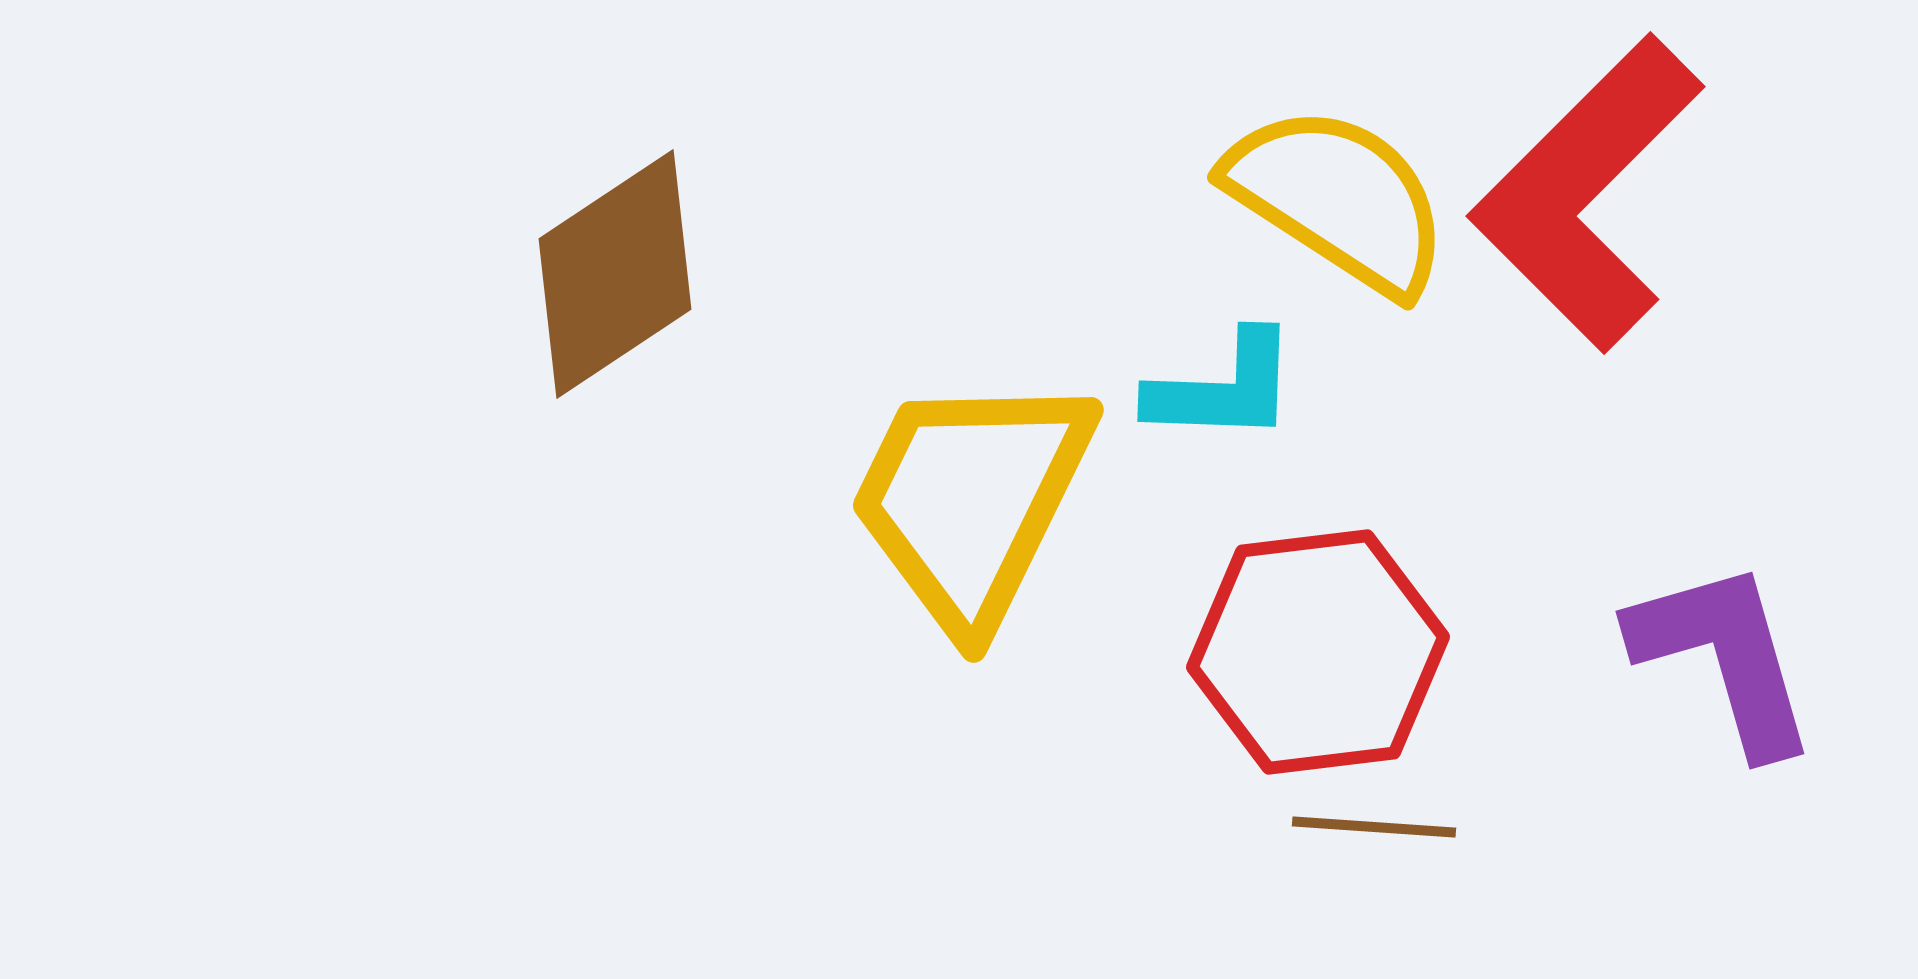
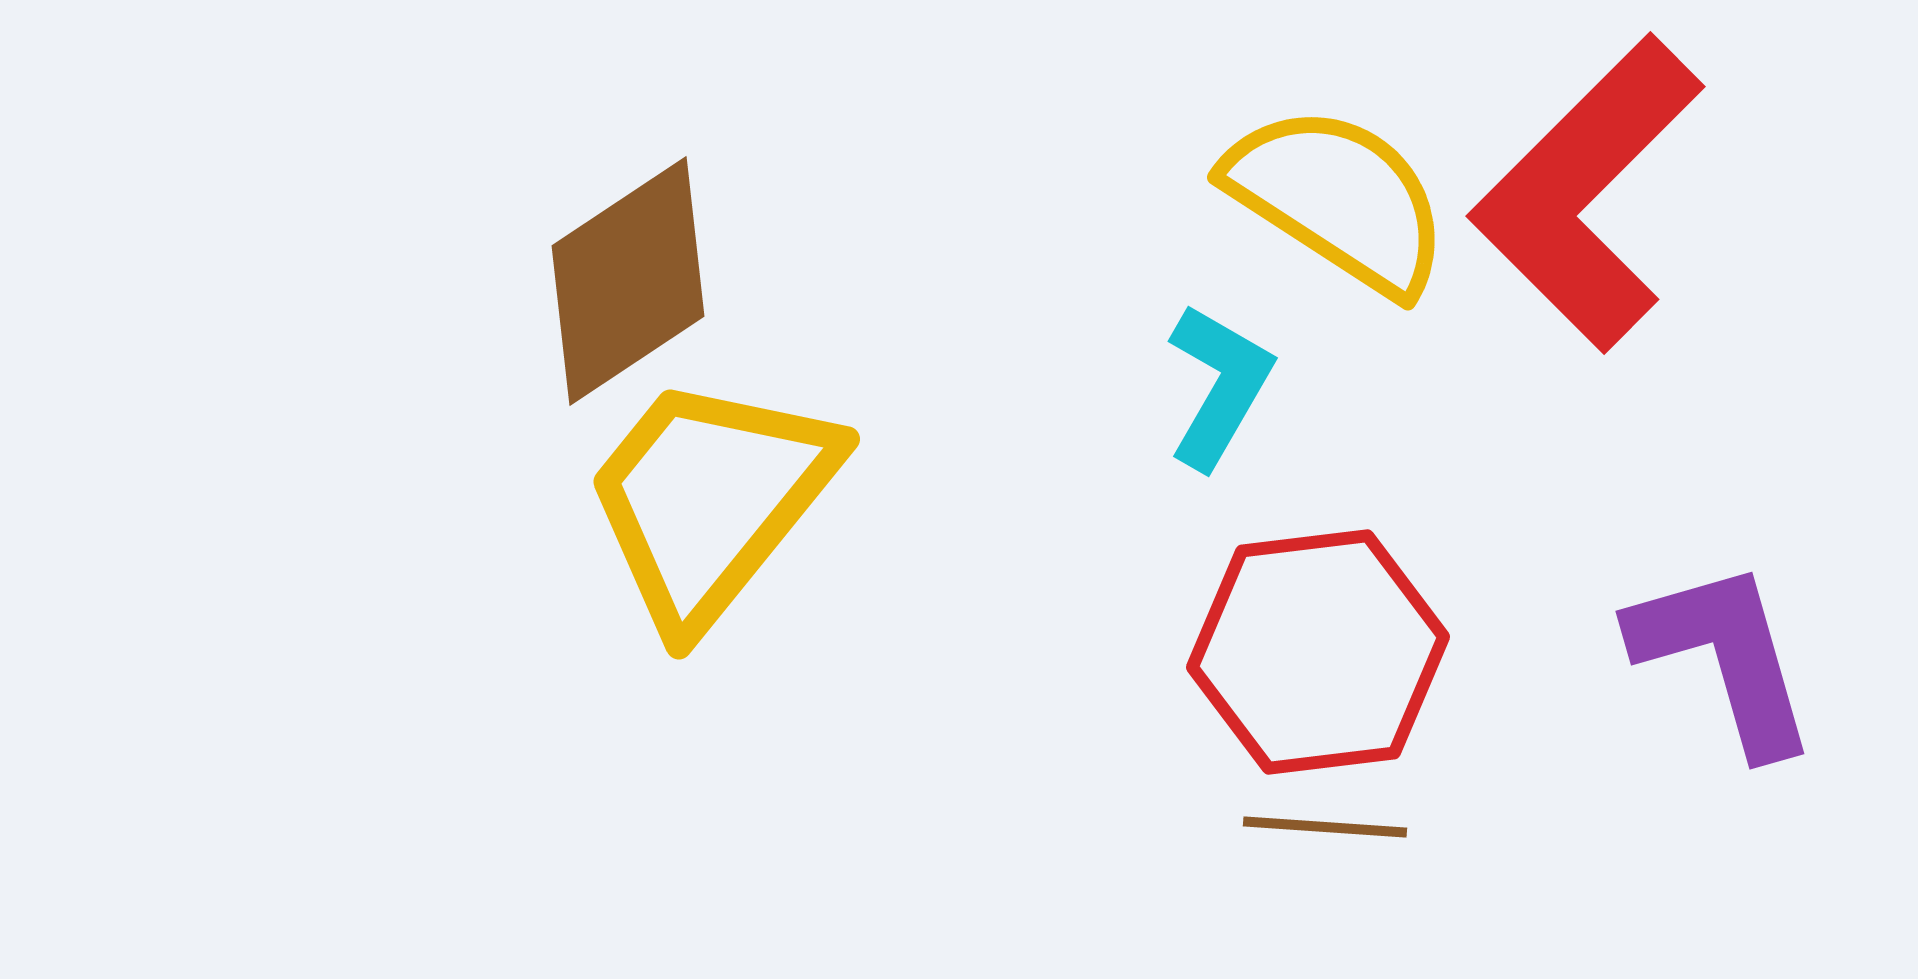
brown diamond: moved 13 px right, 7 px down
cyan L-shape: moved 4 px left, 2 px up; rotated 62 degrees counterclockwise
yellow trapezoid: moved 261 px left; rotated 13 degrees clockwise
brown line: moved 49 px left
